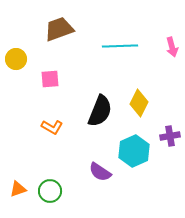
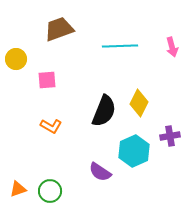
pink square: moved 3 px left, 1 px down
black semicircle: moved 4 px right
orange L-shape: moved 1 px left, 1 px up
